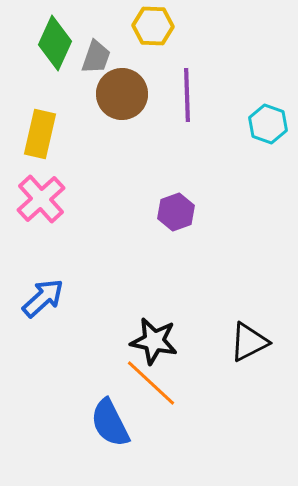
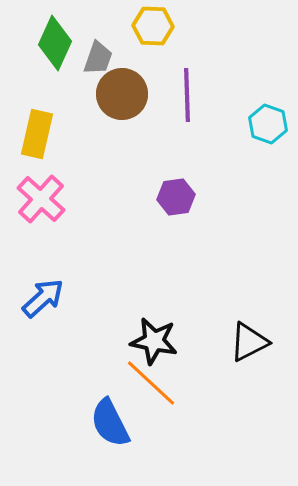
gray trapezoid: moved 2 px right, 1 px down
yellow rectangle: moved 3 px left
pink cross: rotated 6 degrees counterclockwise
purple hexagon: moved 15 px up; rotated 12 degrees clockwise
